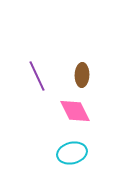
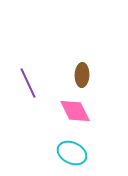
purple line: moved 9 px left, 7 px down
cyan ellipse: rotated 40 degrees clockwise
